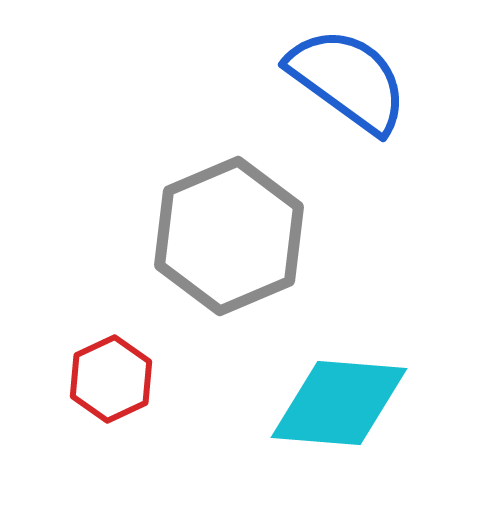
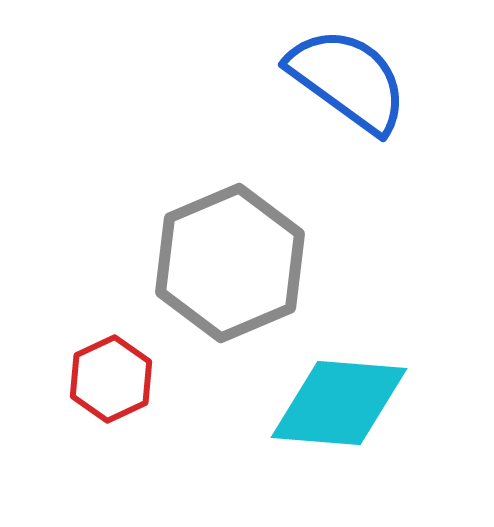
gray hexagon: moved 1 px right, 27 px down
